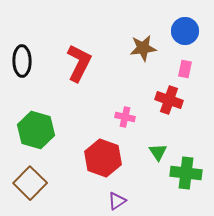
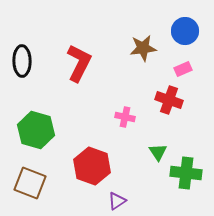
pink rectangle: moved 2 px left; rotated 54 degrees clockwise
red hexagon: moved 11 px left, 8 px down
brown square: rotated 24 degrees counterclockwise
